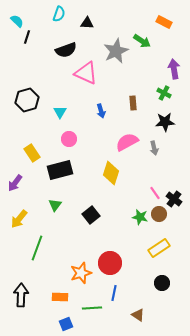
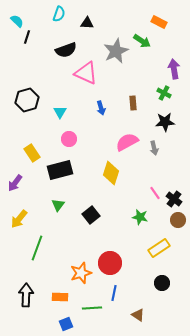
orange rectangle at (164, 22): moved 5 px left
blue arrow at (101, 111): moved 3 px up
green triangle at (55, 205): moved 3 px right
brown circle at (159, 214): moved 19 px right, 6 px down
black arrow at (21, 295): moved 5 px right
